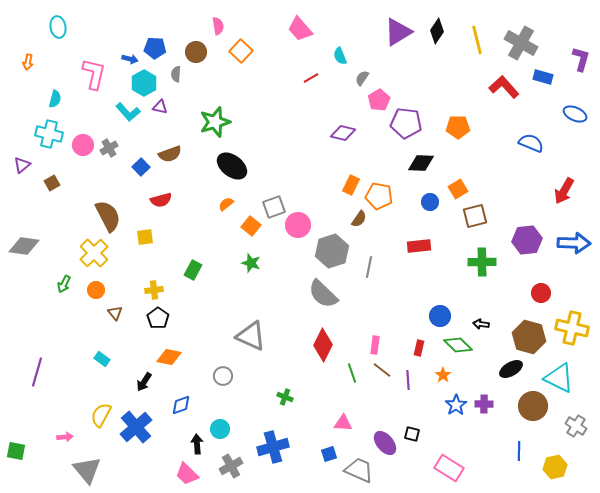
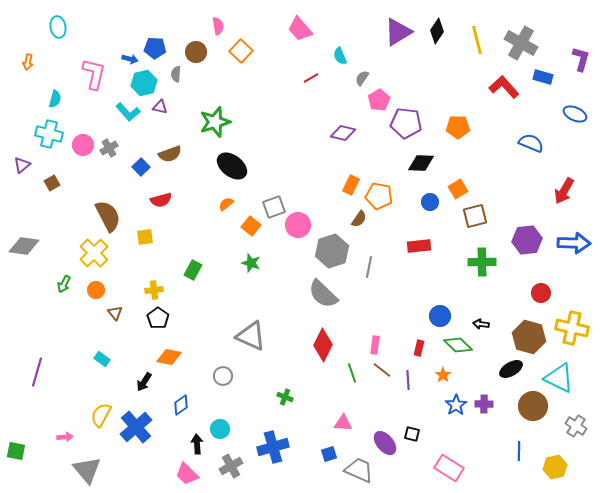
cyan hexagon at (144, 83): rotated 15 degrees clockwise
blue diamond at (181, 405): rotated 15 degrees counterclockwise
